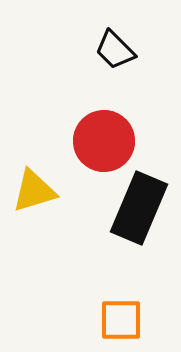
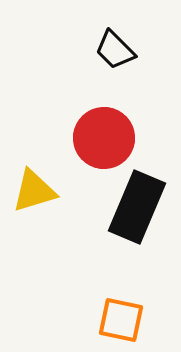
red circle: moved 3 px up
black rectangle: moved 2 px left, 1 px up
orange square: rotated 12 degrees clockwise
